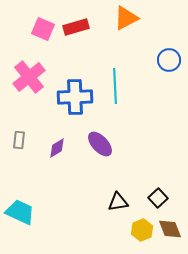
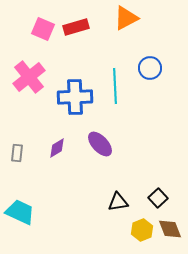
blue circle: moved 19 px left, 8 px down
gray rectangle: moved 2 px left, 13 px down
